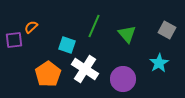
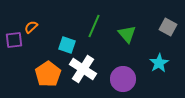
gray square: moved 1 px right, 3 px up
white cross: moved 2 px left
